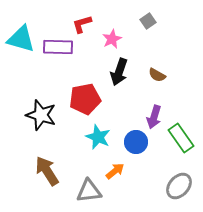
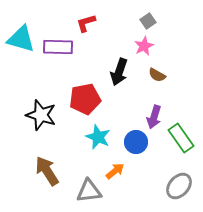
red L-shape: moved 4 px right, 1 px up
pink star: moved 32 px right, 7 px down
